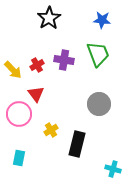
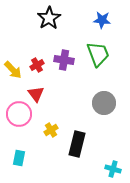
gray circle: moved 5 px right, 1 px up
